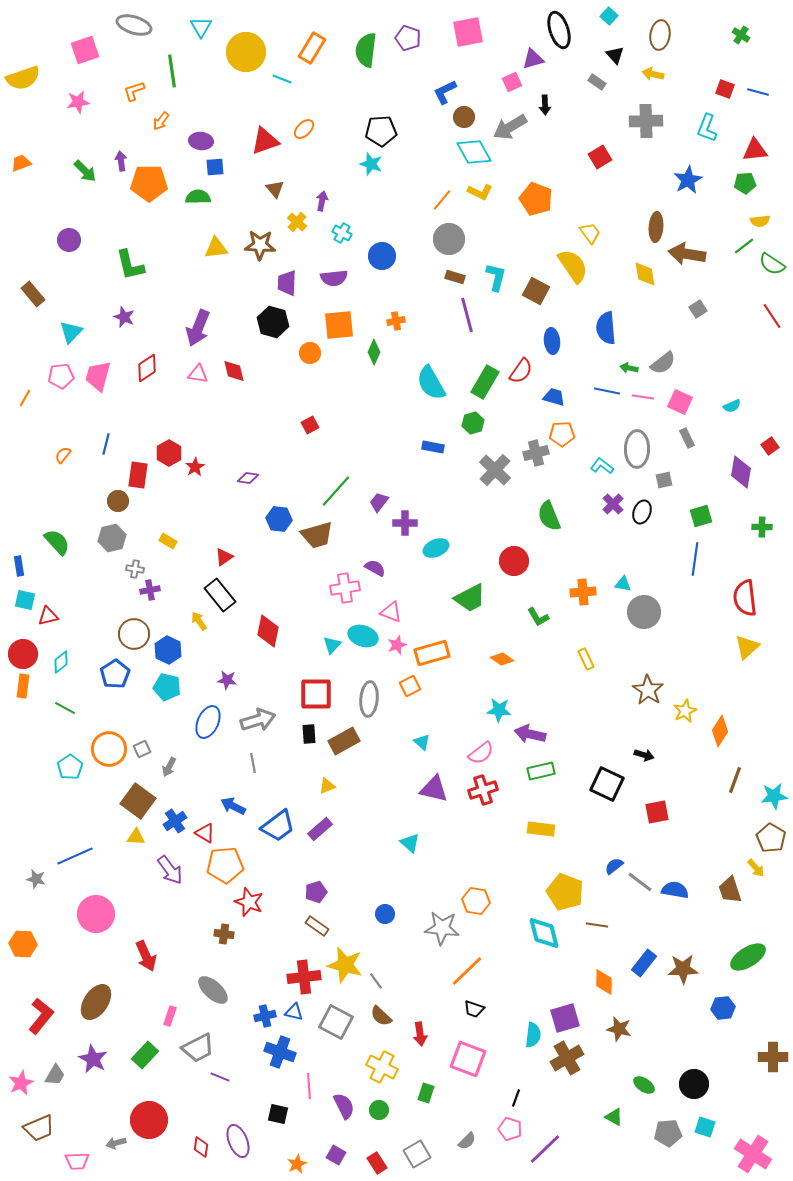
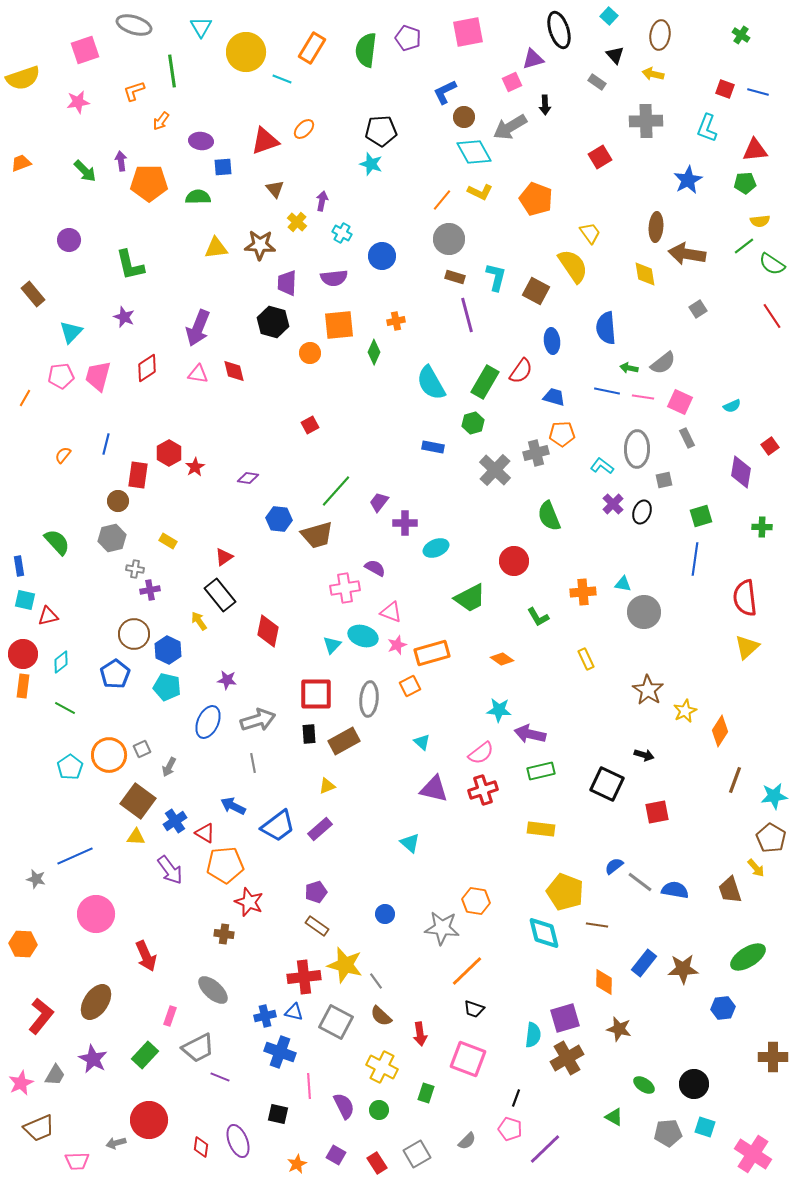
blue square at (215, 167): moved 8 px right
orange circle at (109, 749): moved 6 px down
